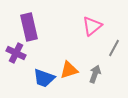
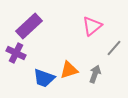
purple rectangle: moved 1 px up; rotated 60 degrees clockwise
gray line: rotated 12 degrees clockwise
